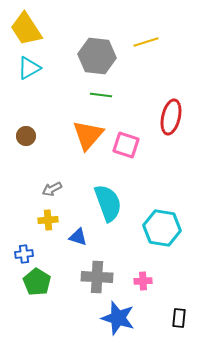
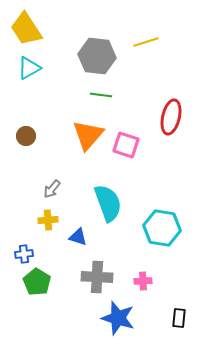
gray arrow: rotated 24 degrees counterclockwise
